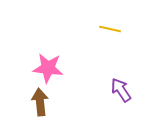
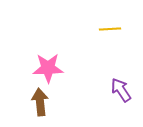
yellow line: rotated 15 degrees counterclockwise
pink star: rotated 8 degrees counterclockwise
